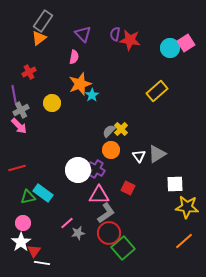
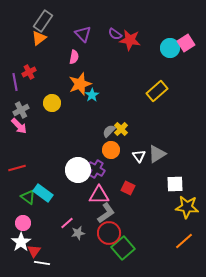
purple semicircle: rotated 64 degrees counterclockwise
purple line: moved 1 px right, 12 px up
green triangle: rotated 49 degrees clockwise
